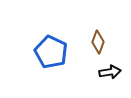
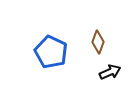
black arrow: rotated 15 degrees counterclockwise
